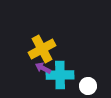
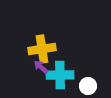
yellow cross: rotated 20 degrees clockwise
purple arrow: moved 2 px left, 1 px up; rotated 14 degrees clockwise
